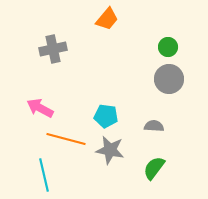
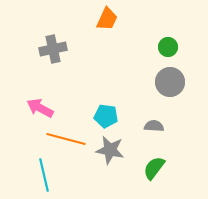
orange trapezoid: rotated 15 degrees counterclockwise
gray circle: moved 1 px right, 3 px down
